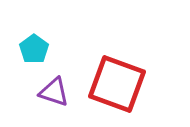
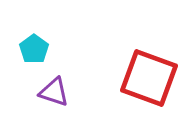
red square: moved 32 px right, 6 px up
